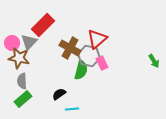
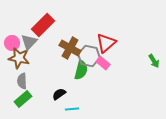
red triangle: moved 9 px right, 4 px down
pink rectangle: moved 1 px right; rotated 24 degrees counterclockwise
